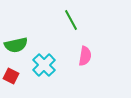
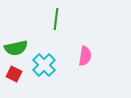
green line: moved 15 px left, 1 px up; rotated 35 degrees clockwise
green semicircle: moved 3 px down
red square: moved 3 px right, 2 px up
